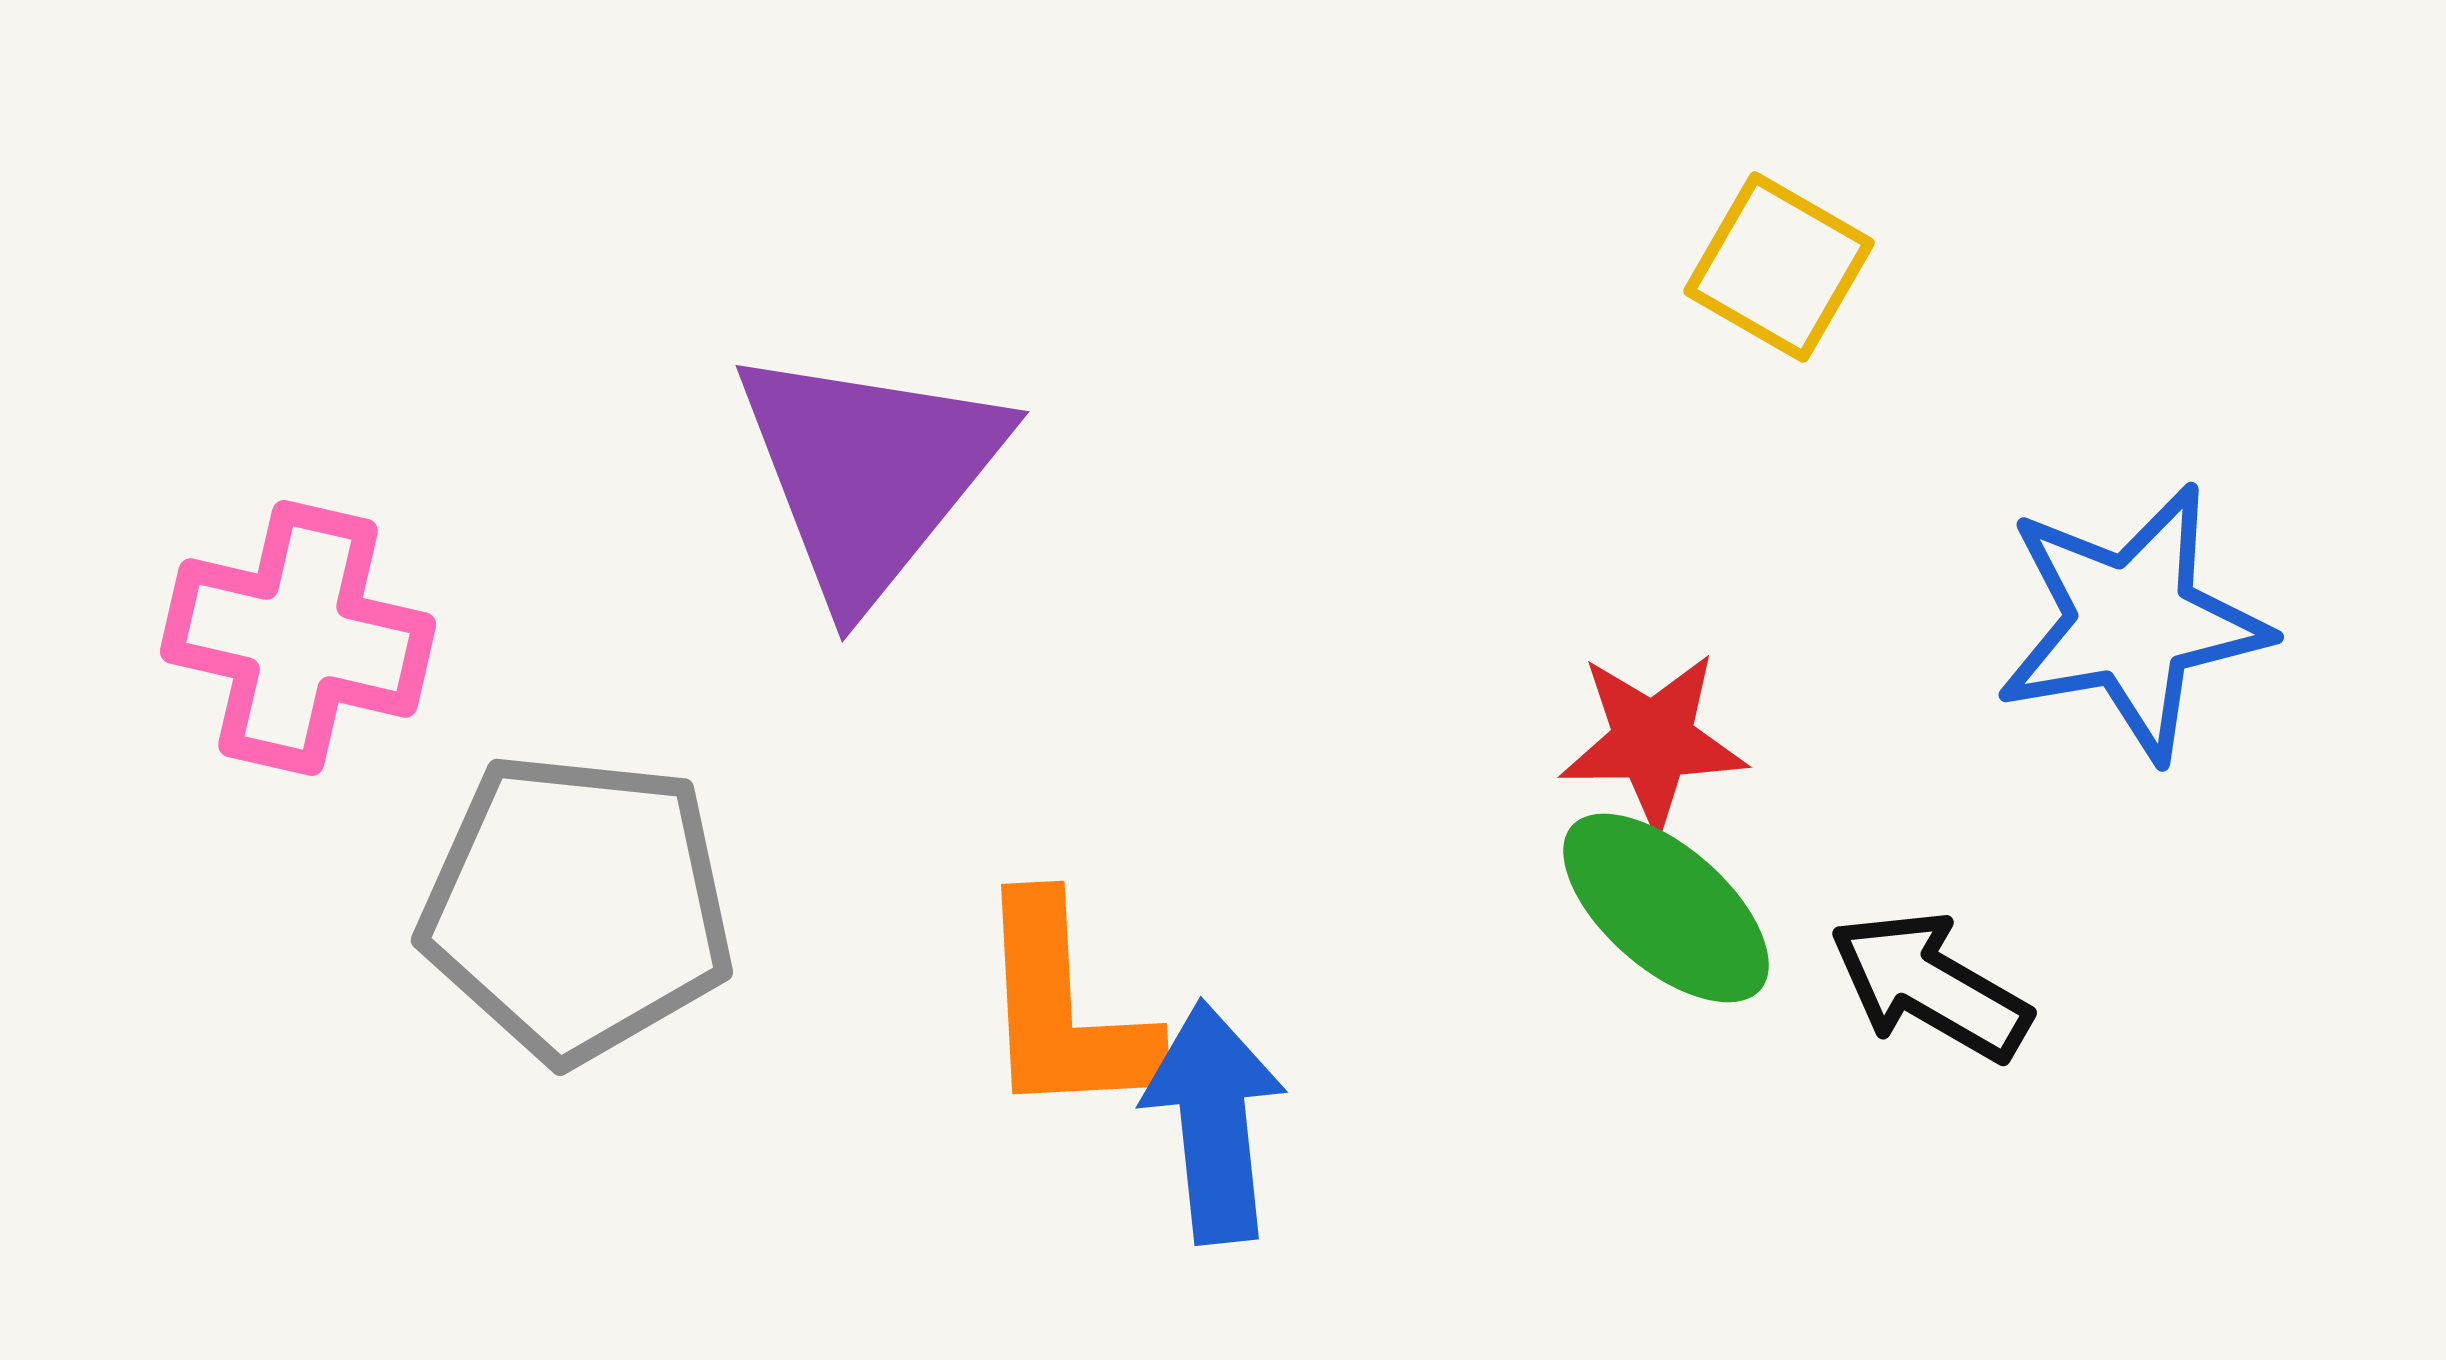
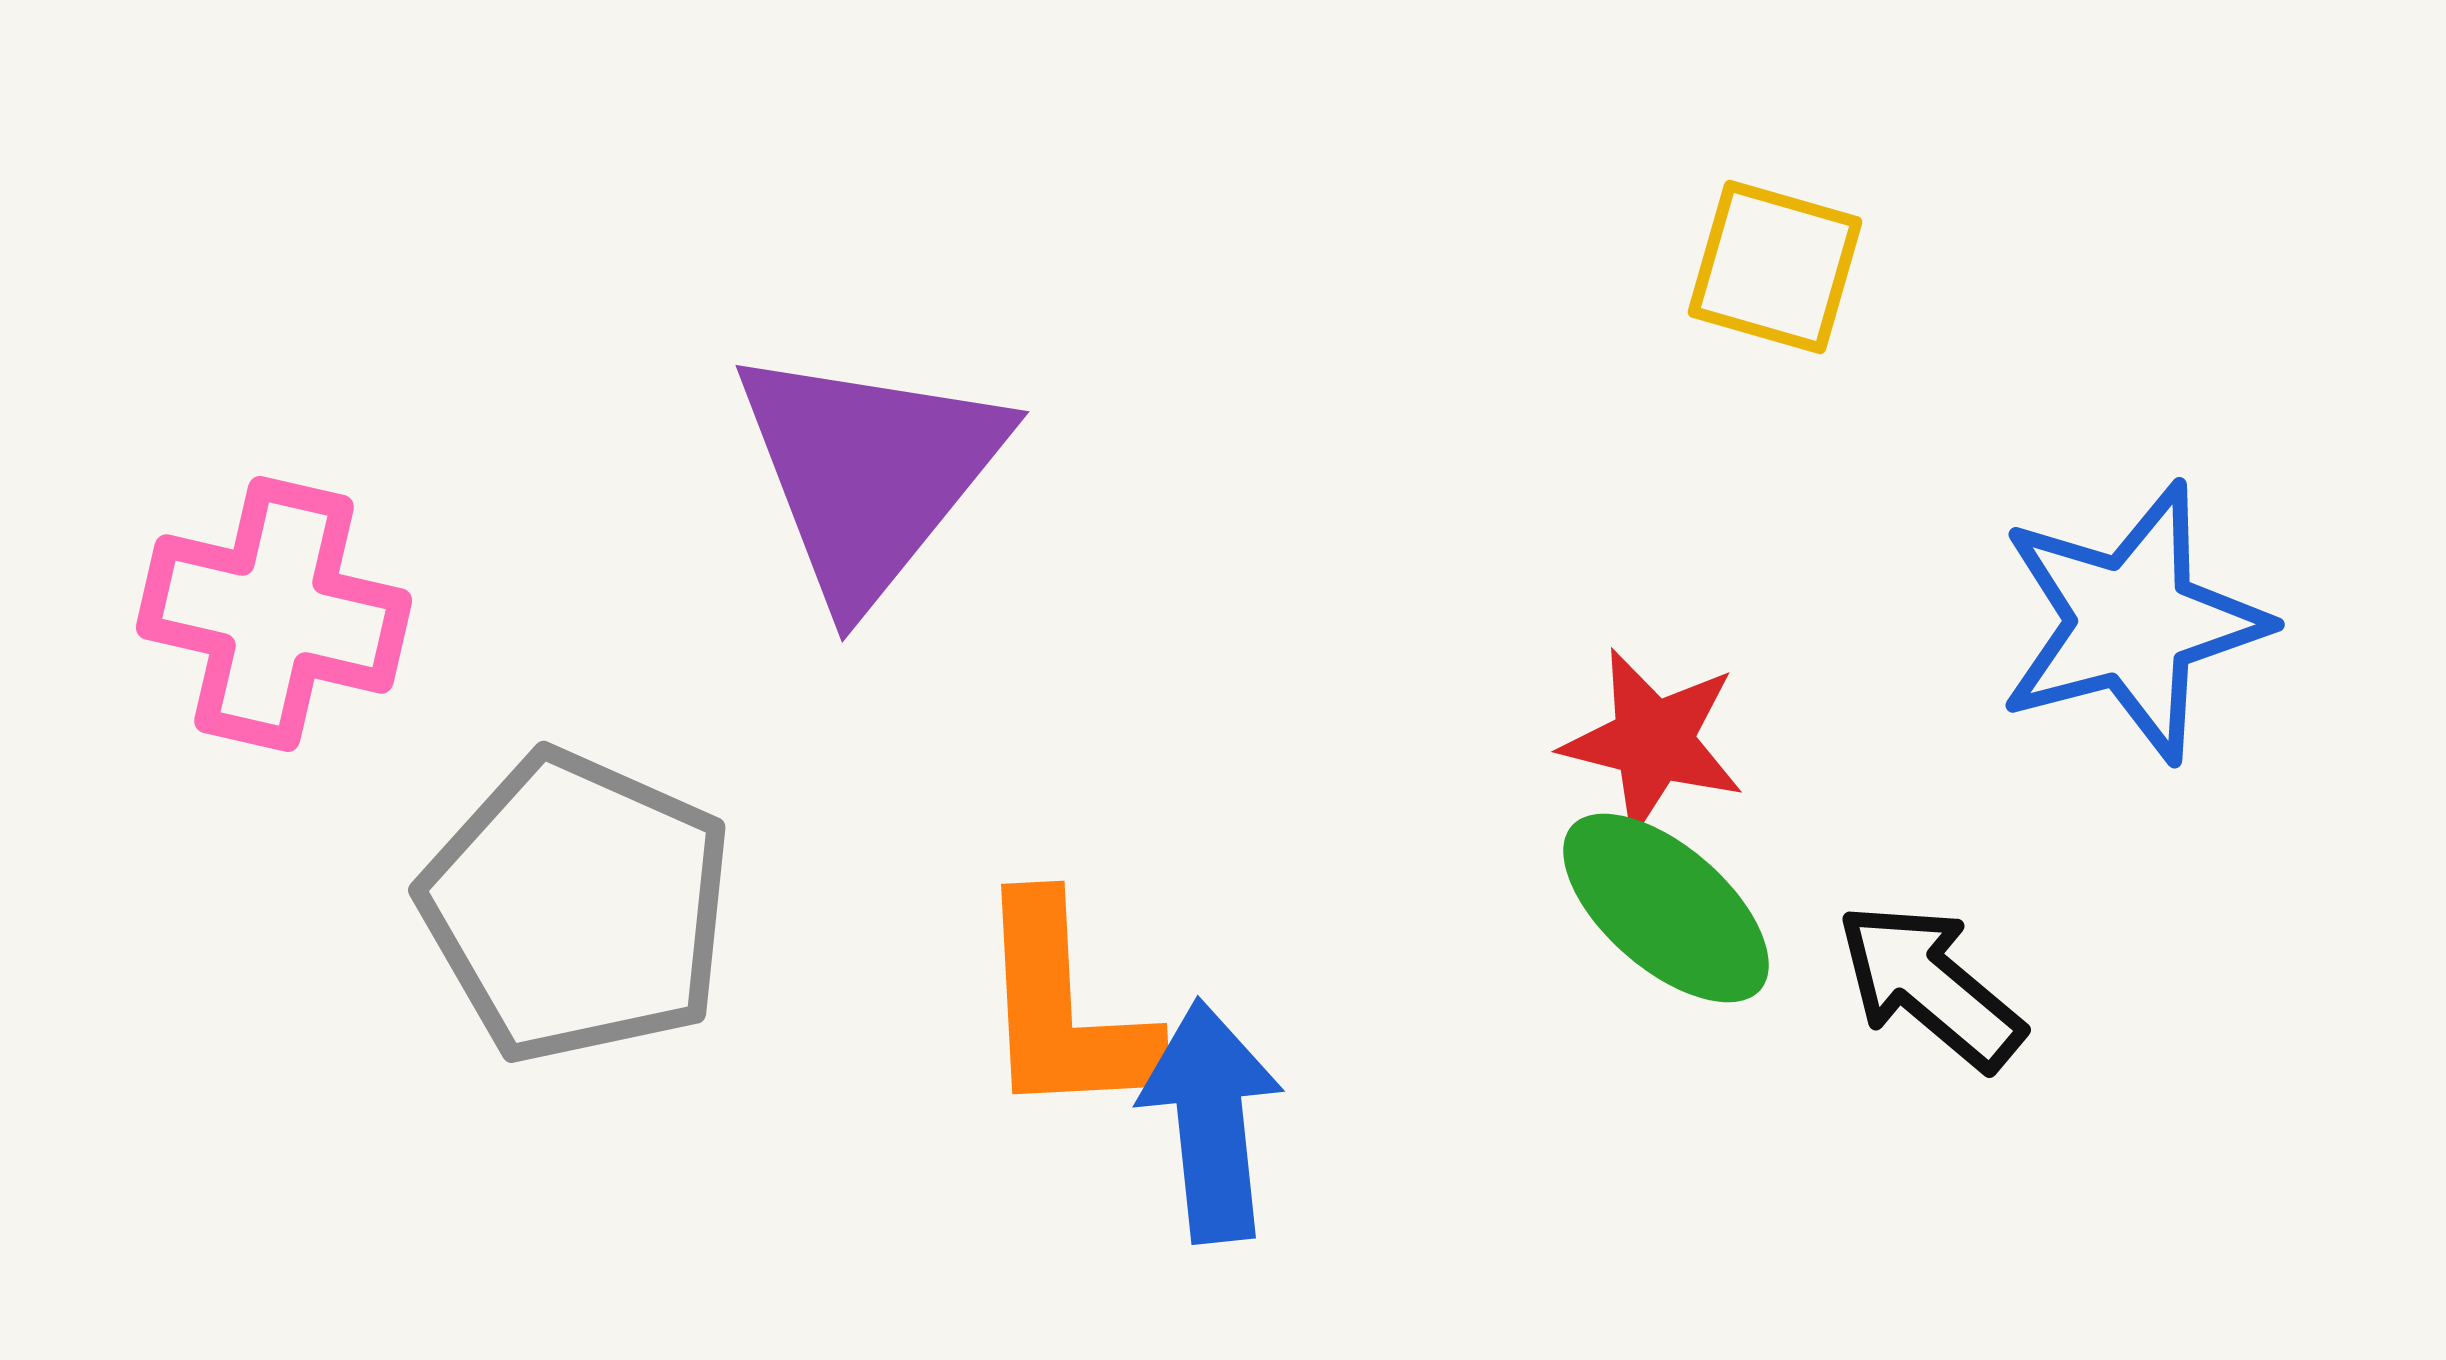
yellow square: moved 4 px left; rotated 14 degrees counterclockwise
blue star: rotated 5 degrees counterclockwise
pink cross: moved 24 px left, 24 px up
red star: rotated 15 degrees clockwise
gray pentagon: rotated 18 degrees clockwise
black arrow: rotated 10 degrees clockwise
blue arrow: moved 3 px left, 1 px up
